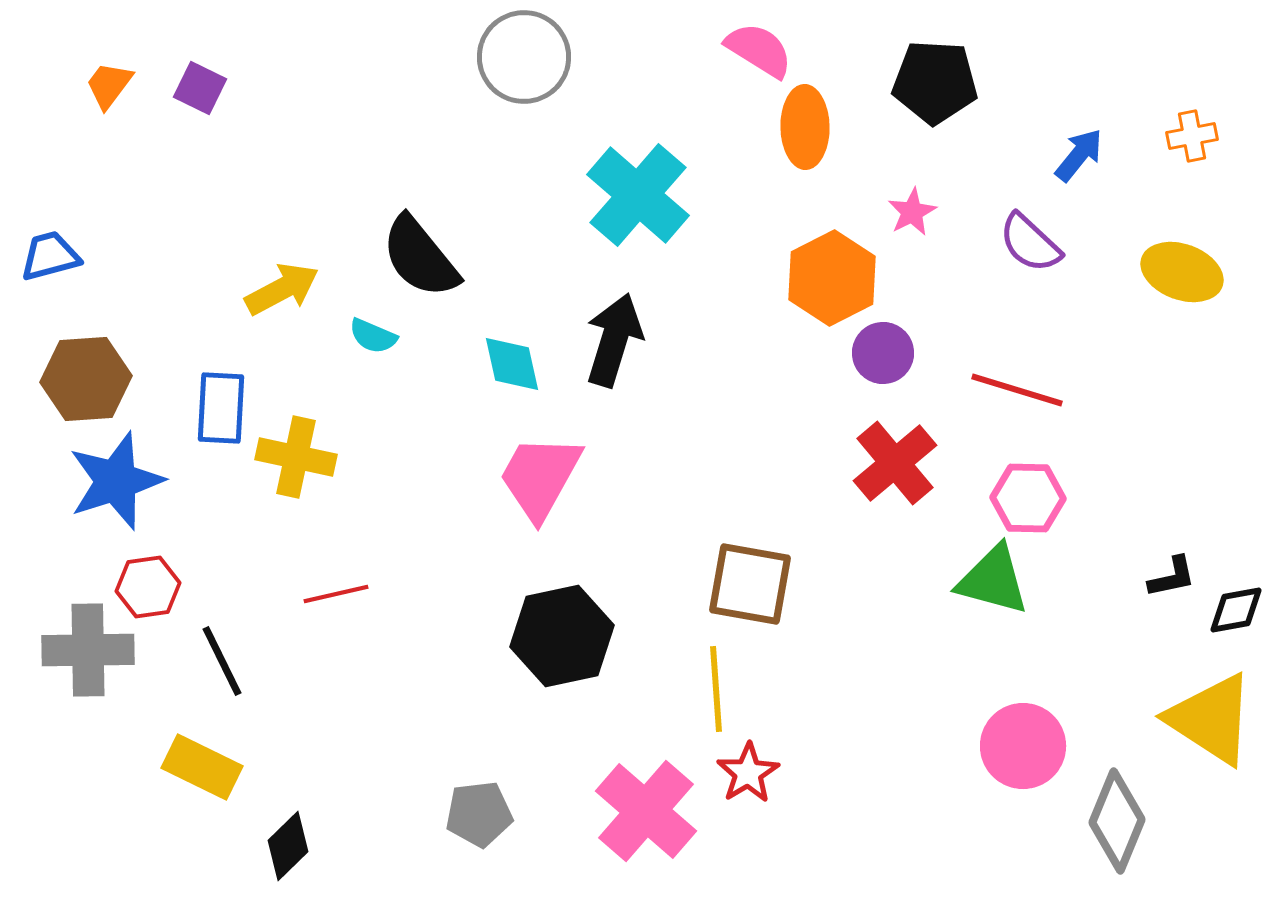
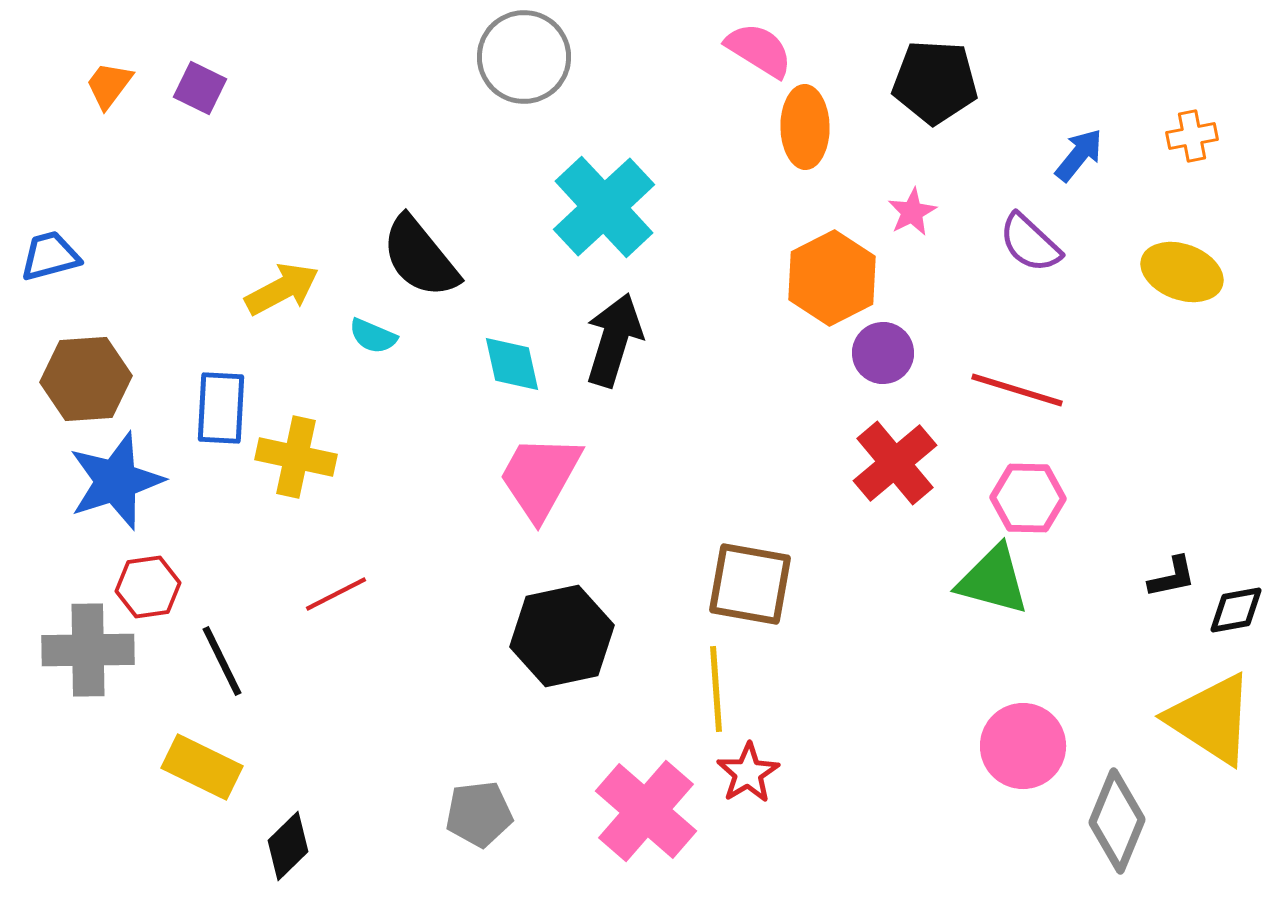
cyan cross at (638, 195): moved 34 px left, 12 px down; rotated 6 degrees clockwise
red line at (336, 594): rotated 14 degrees counterclockwise
